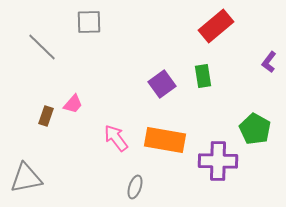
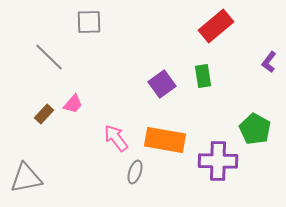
gray line: moved 7 px right, 10 px down
brown rectangle: moved 2 px left, 2 px up; rotated 24 degrees clockwise
gray ellipse: moved 15 px up
